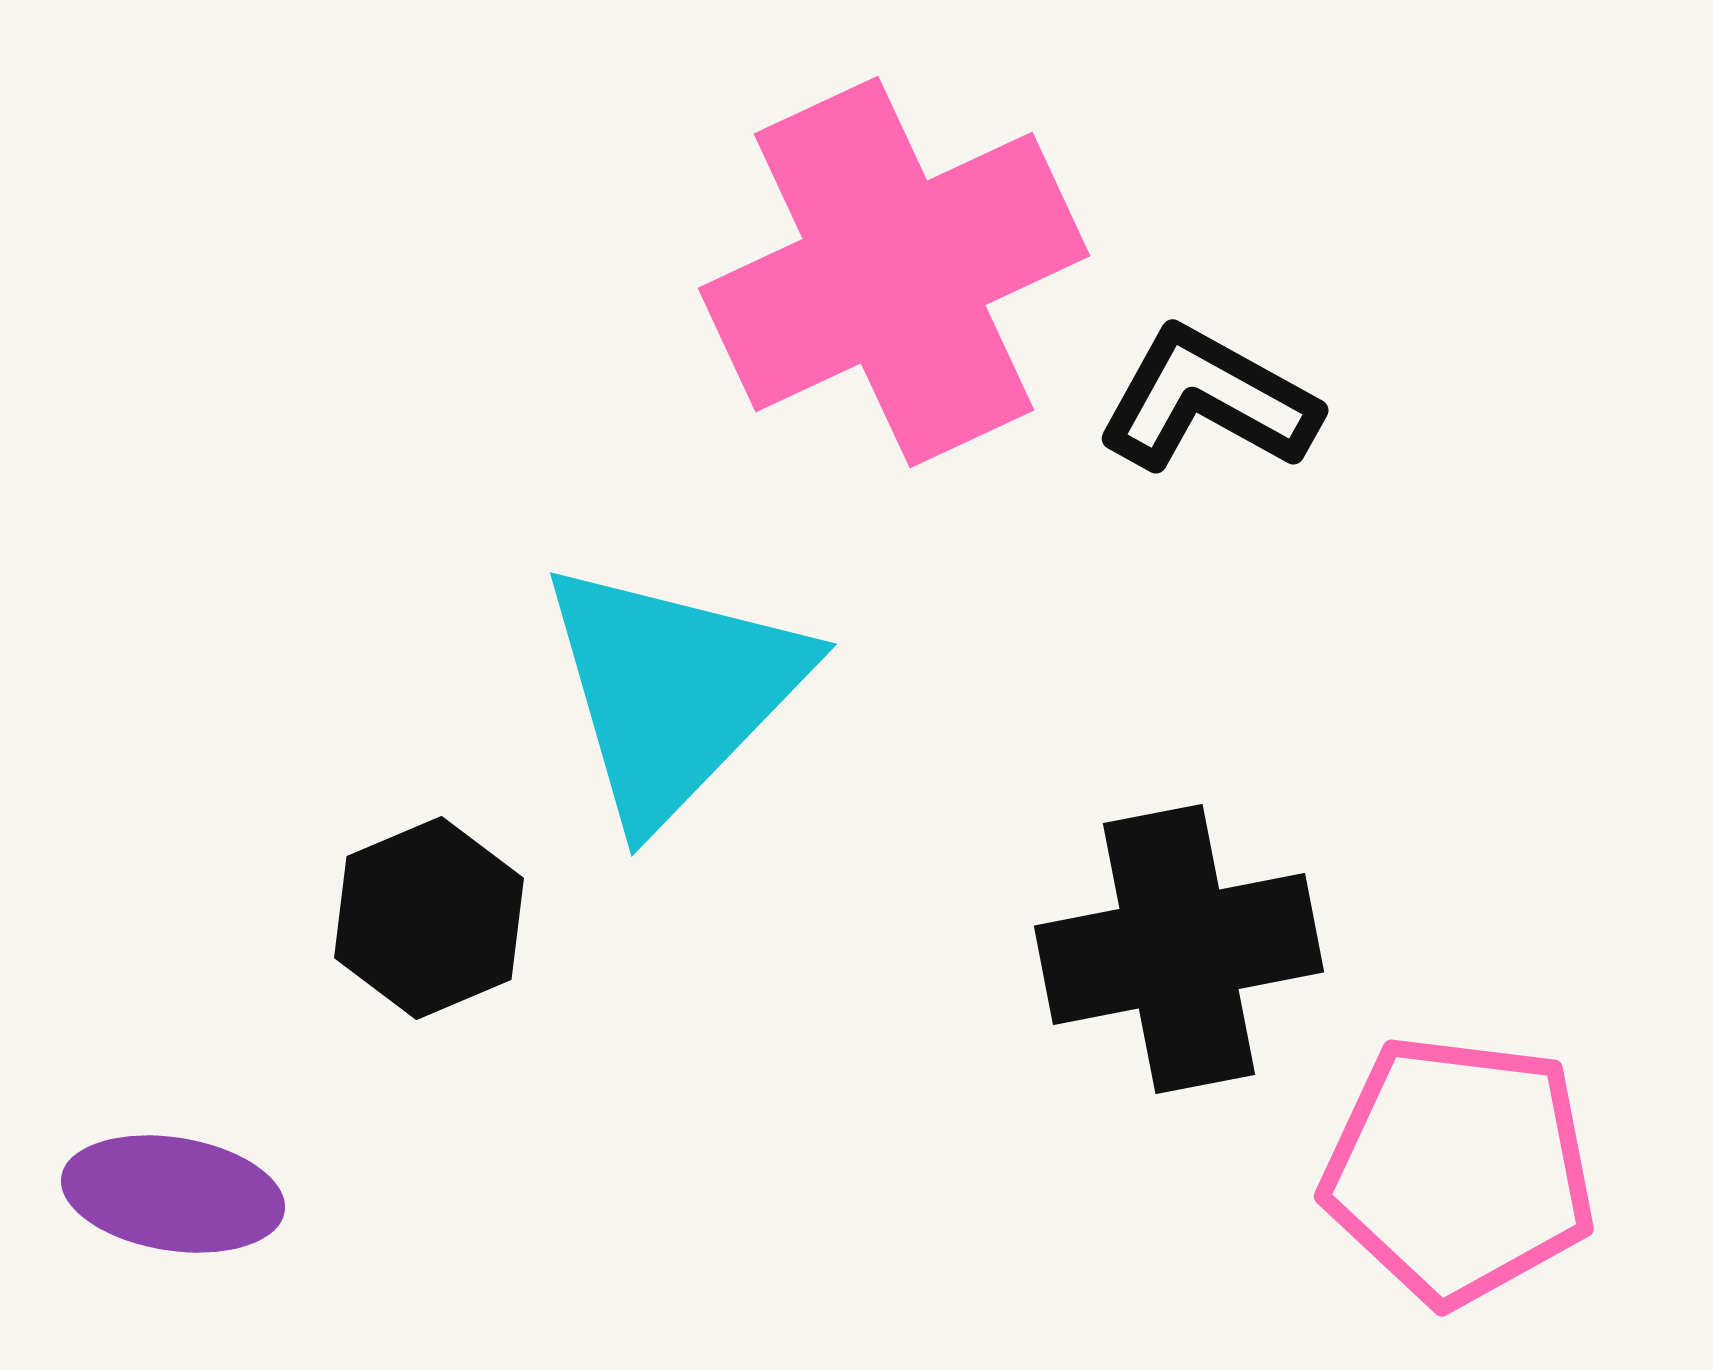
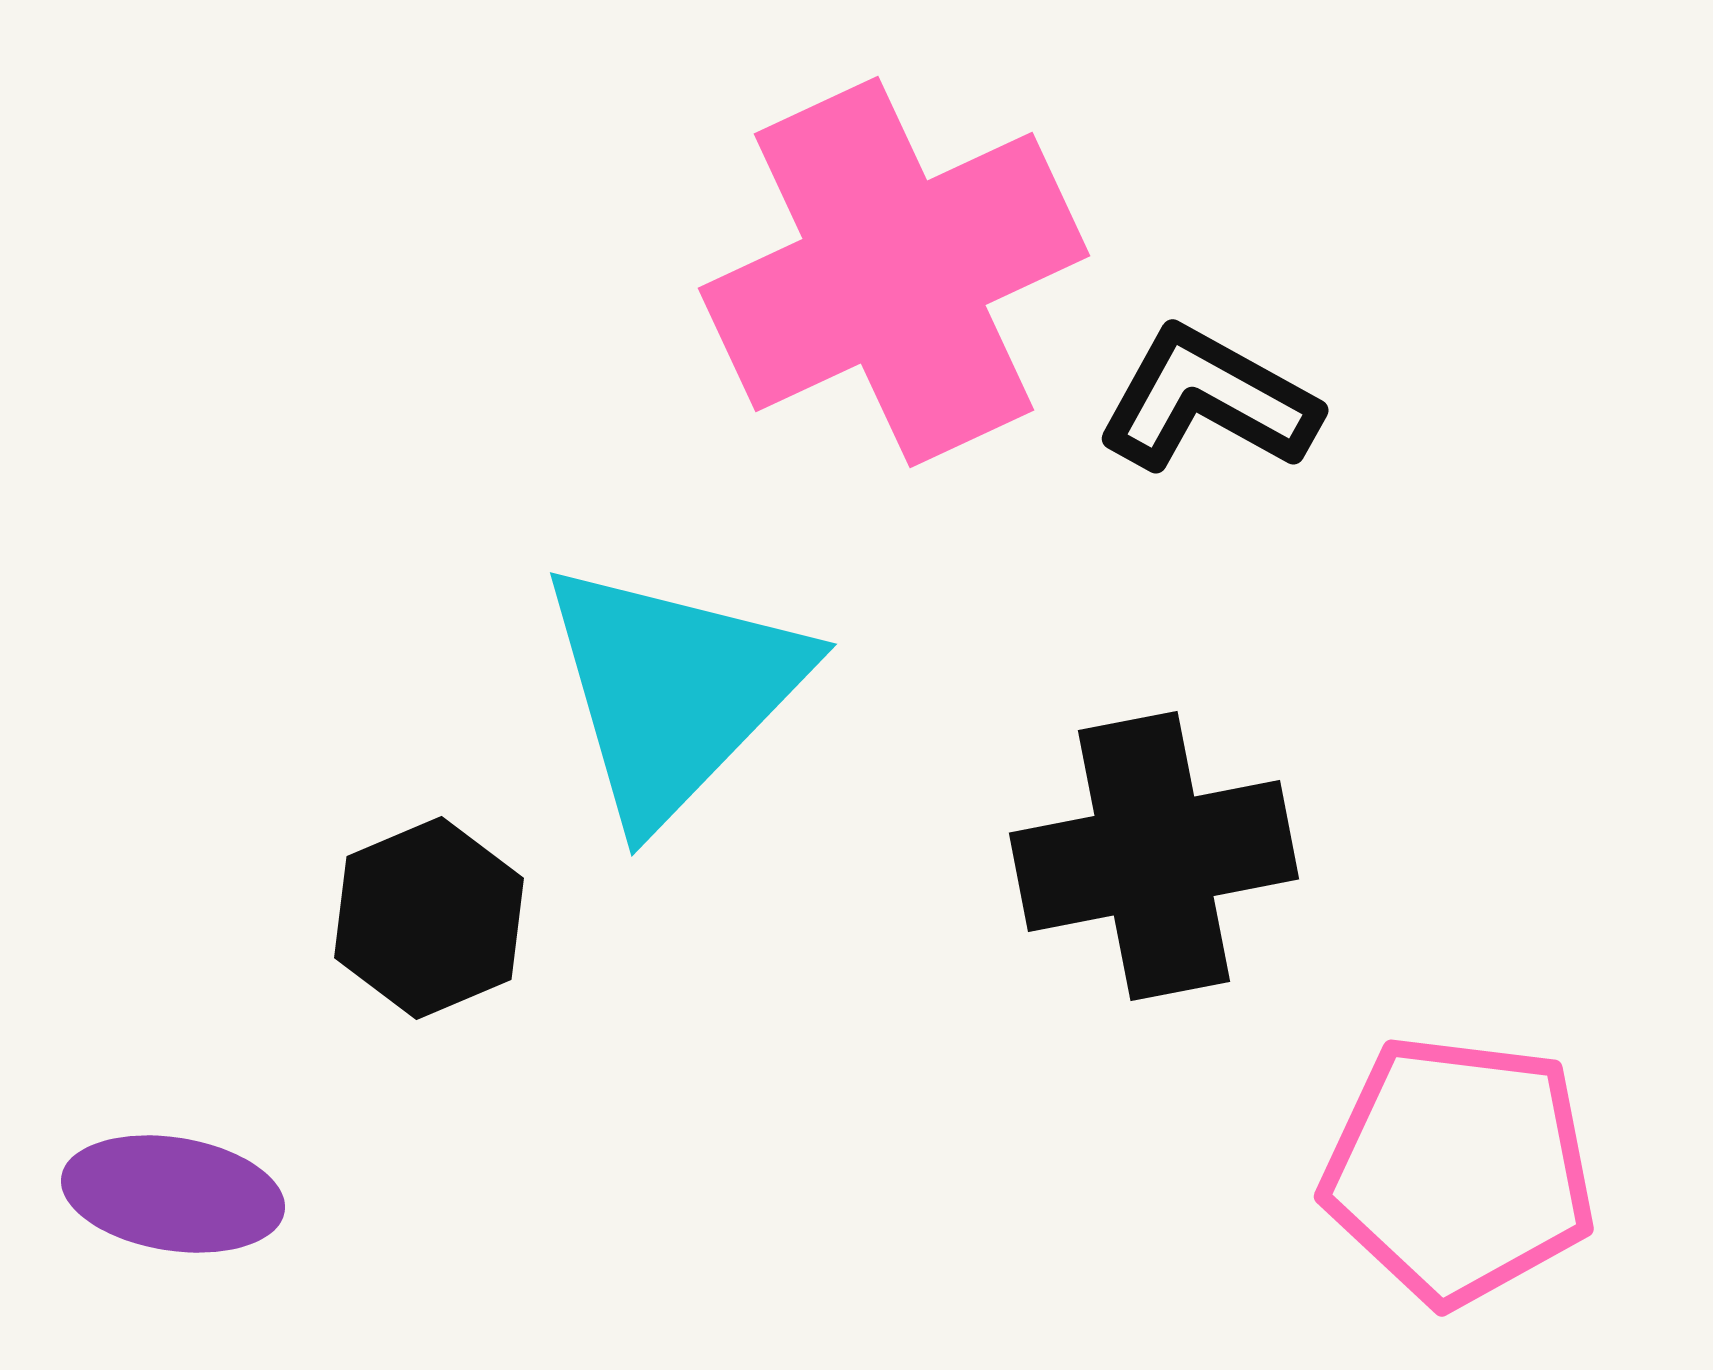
black cross: moved 25 px left, 93 px up
